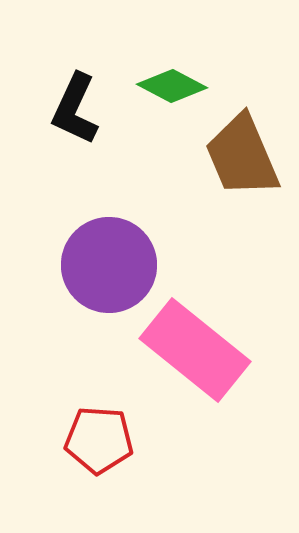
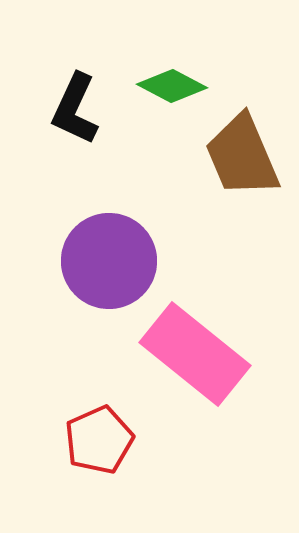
purple circle: moved 4 px up
pink rectangle: moved 4 px down
red pentagon: rotated 28 degrees counterclockwise
